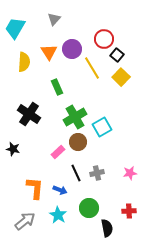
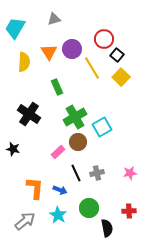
gray triangle: rotated 32 degrees clockwise
